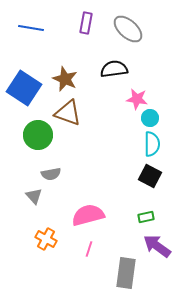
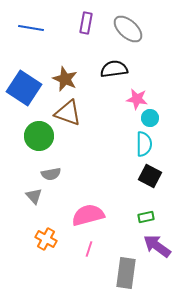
green circle: moved 1 px right, 1 px down
cyan semicircle: moved 8 px left
